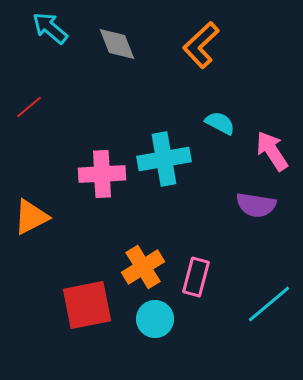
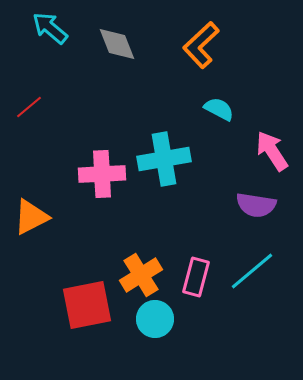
cyan semicircle: moved 1 px left, 14 px up
orange cross: moved 2 px left, 8 px down
cyan line: moved 17 px left, 33 px up
